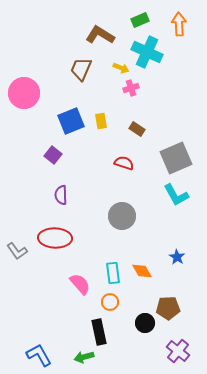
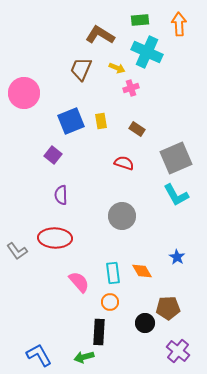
green rectangle: rotated 18 degrees clockwise
yellow arrow: moved 4 px left
pink semicircle: moved 1 px left, 2 px up
black rectangle: rotated 15 degrees clockwise
